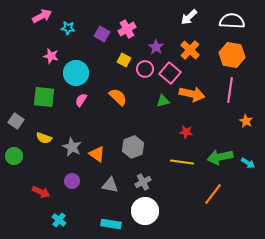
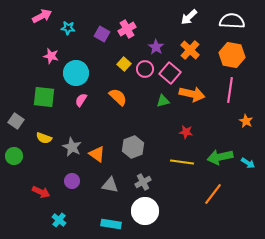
yellow square: moved 4 px down; rotated 16 degrees clockwise
